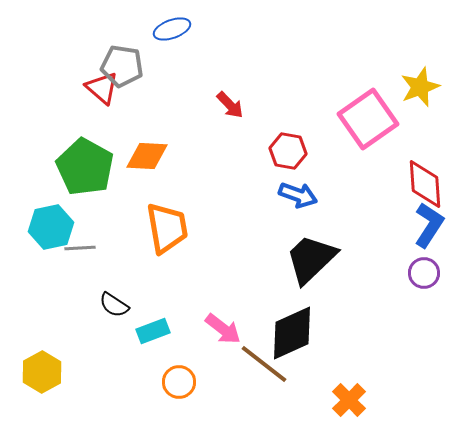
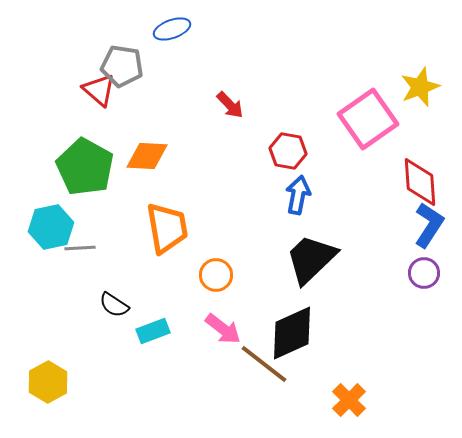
red triangle: moved 3 px left, 2 px down
red diamond: moved 5 px left, 2 px up
blue arrow: rotated 99 degrees counterclockwise
yellow hexagon: moved 6 px right, 10 px down
orange circle: moved 37 px right, 107 px up
